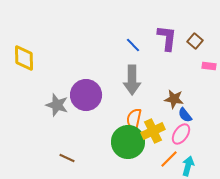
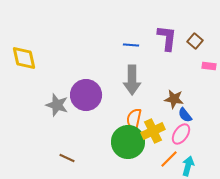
blue line: moved 2 px left; rotated 42 degrees counterclockwise
yellow diamond: rotated 12 degrees counterclockwise
